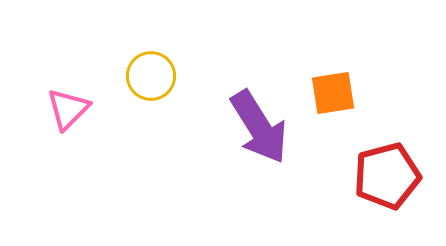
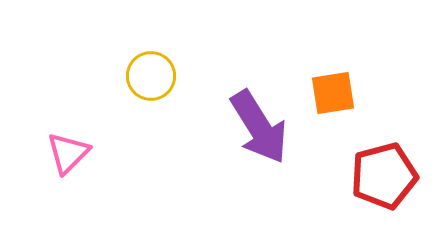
pink triangle: moved 44 px down
red pentagon: moved 3 px left
